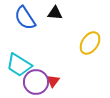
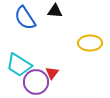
black triangle: moved 2 px up
yellow ellipse: rotated 55 degrees clockwise
red triangle: moved 1 px left, 8 px up
